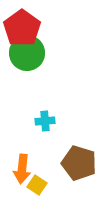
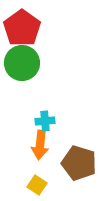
green circle: moved 5 px left, 10 px down
orange arrow: moved 18 px right, 24 px up
